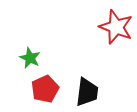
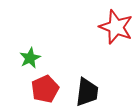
green star: rotated 20 degrees clockwise
